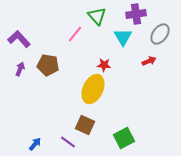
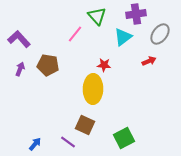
cyan triangle: rotated 24 degrees clockwise
yellow ellipse: rotated 24 degrees counterclockwise
